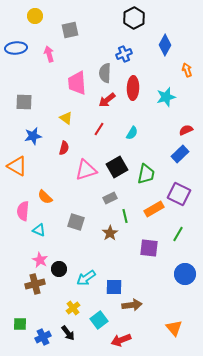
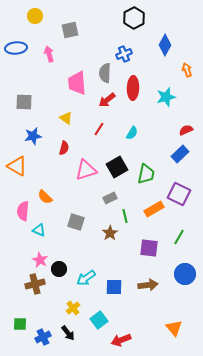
green line at (178, 234): moved 1 px right, 3 px down
brown arrow at (132, 305): moved 16 px right, 20 px up
